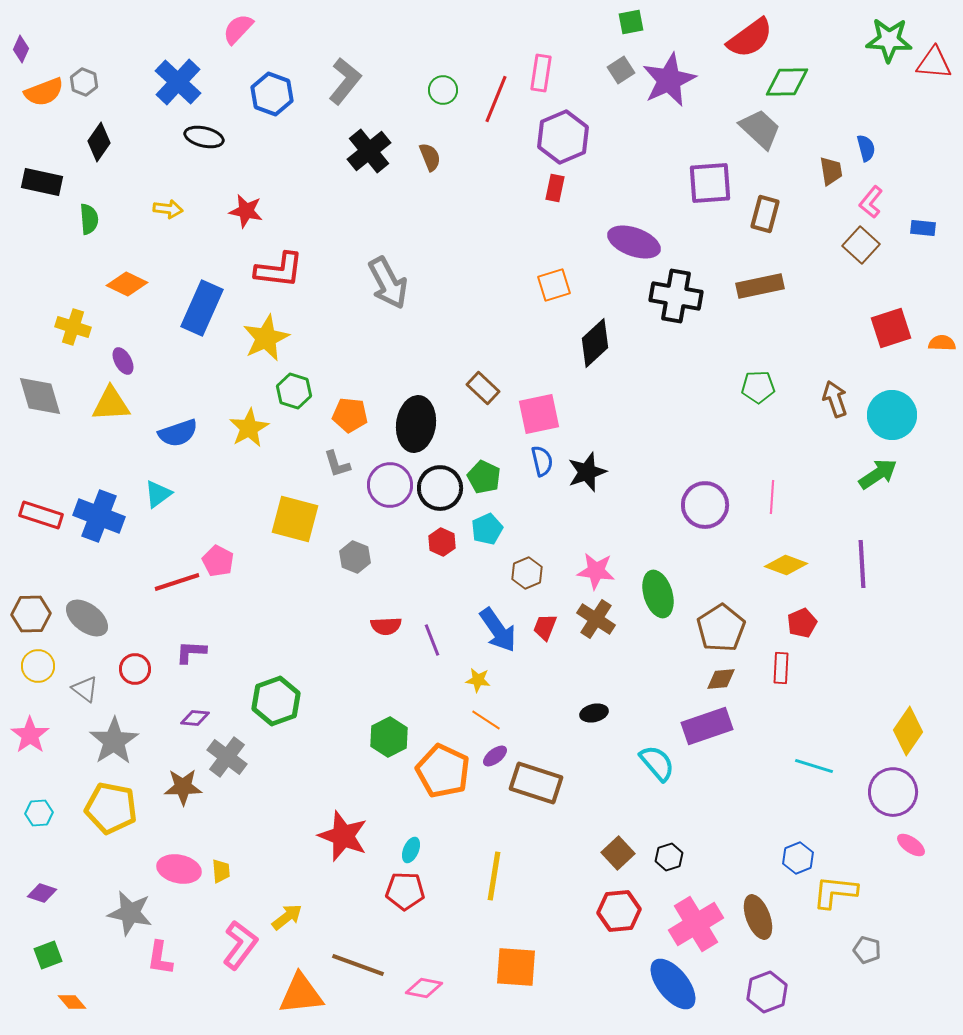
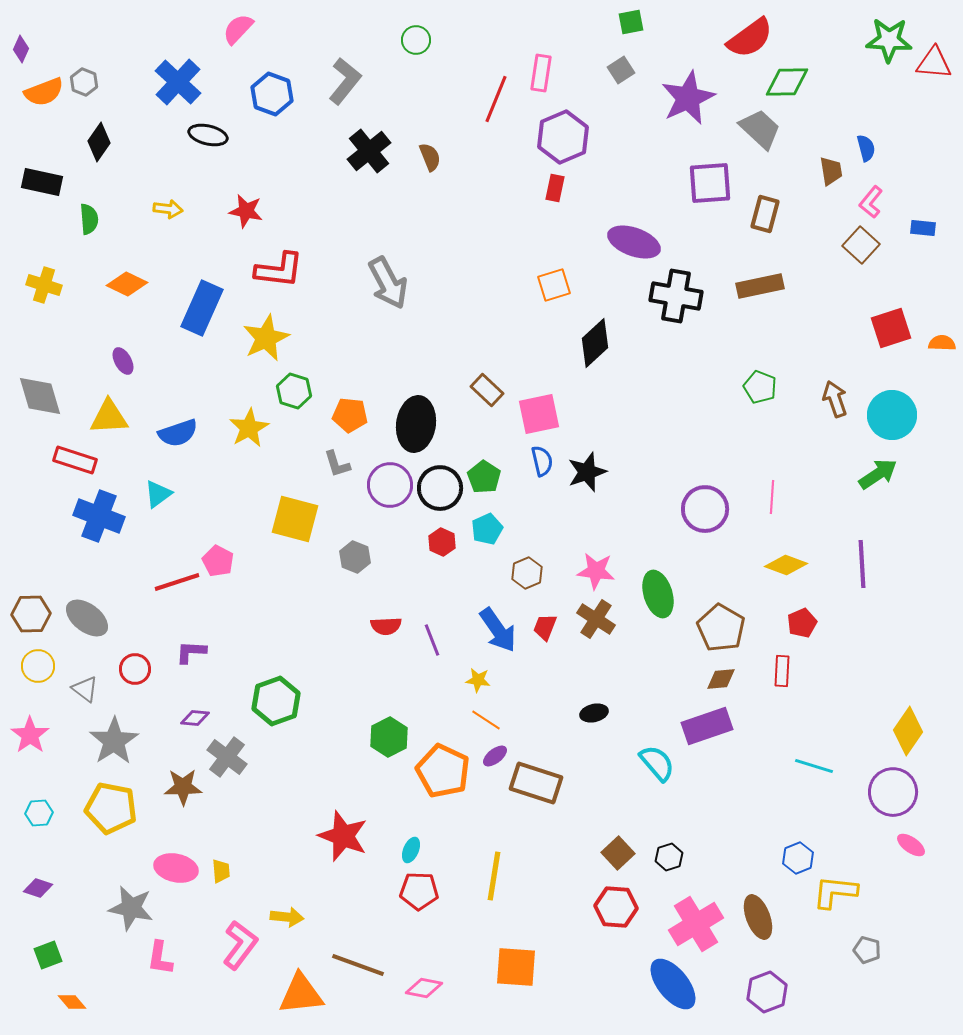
purple star at (669, 80): moved 19 px right, 18 px down
green circle at (443, 90): moved 27 px left, 50 px up
black ellipse at (204, 137): moved 4 px right, 2 px up
yellow cross at (73, 327): moved 29 px left, 42 px up
green pentagon at (758, 387): moved 2 px right; rotated 24 degrees clockwise
brown rectangle at (483, 388): moved 4 px right, 2 px down
yellow triangle at (111, 404): moved 2 px left, 13 px down
green pentagon at (484, 477): rotated 8 degrees clockwise
purple circle at (705, 505): moved 4 px down
red rectangle at (41, 515): moved 34 px right, 55 px up
brown pentagon at (721, 628): rotated 9 degrees counterclockwise
red rectangle at (781, 668): moved 1 px right, 3 px down
pink ellipse at (179, 869): moved 3 px left, 1 px up
red pentagon at (405, 891): moved 14 px right
purple diamond at (42, 893): moved 4 px left, 5 px up
red hexagon at (619, 911): moved 3 px left, 4 px up; rotated 9 degrees clockwise
gray star at (130, 913): moved 1 px right, 5 px up
yellow arrow at (287, 917): rotated 44 degrees clockwise
